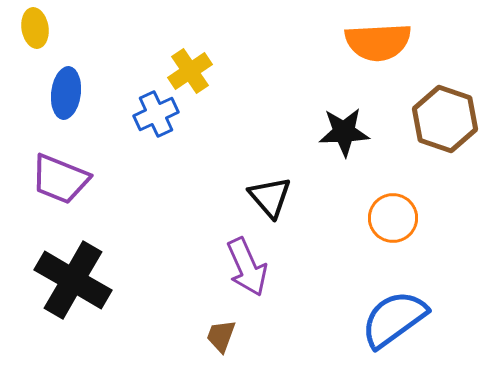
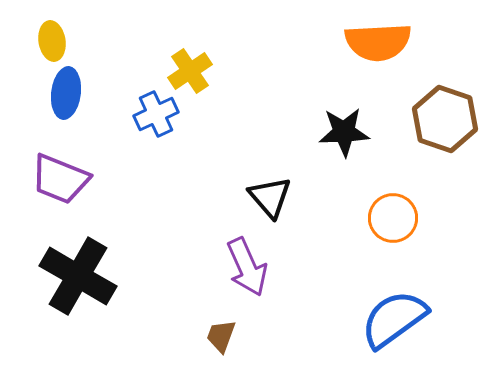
yellow ellipse: moved 17 px right, 13 px down
black cross: moved 5 px right, 4 px up
